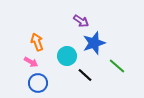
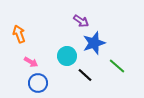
orange arrow: moved 18 px left, 8 px up
